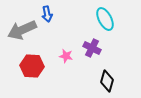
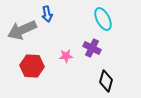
cyan ellipse: moved 2 px left
pink star: rotated 16 degrees counterclockwise
black diamond: moved 1 px left
